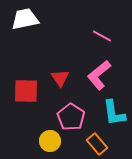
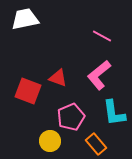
red triangle: moved 2 px left; rotated 36 degrees counterclockwise
red square: moved 2 px right; rotated 20 degrees clockwise
pink pentagon: rotated 16 degrees clockwise
orange rectangle: moved 1 px left
